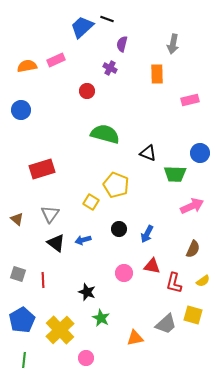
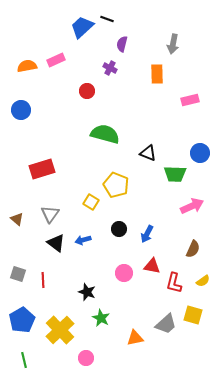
green line at (24, 360): rotated 21 degrees counterclockwise
